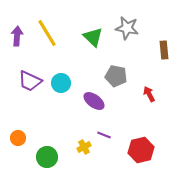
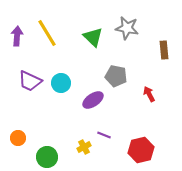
purple ellipse: moved 1 px left, 1 px up; rotated 70 degrees counterclockwise
